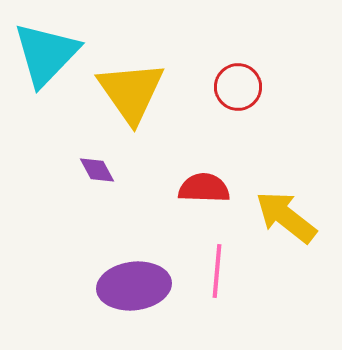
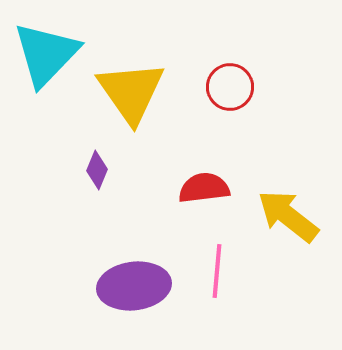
red circle: moved 8 px left
purple diamond: rotated 51 degrees clockwise
red semicircle: rotated 9 degrees counterclockwise
yellow arrow: moved 2 px right, 1 px up
